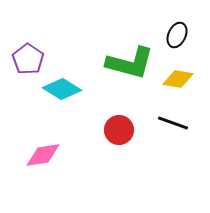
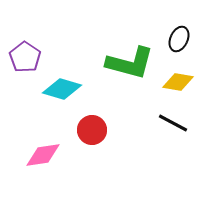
black ellipse: moved 2 px right, 4 px down
purple pentagon: moved 3 px left, 2 px up
yellow diamond: moved 3 px down
cyan diamond: rotated 15 degrees counterclockwise
black line: rotated 8 degrees clockwise
red circle: moved 27 px left
